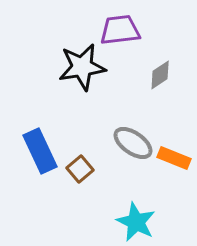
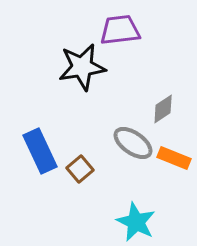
gray diamond: moved 3 px right, 34 px down
